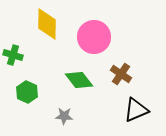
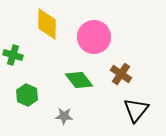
green hexagon: moved 3 px down
black triangle: rotated 28 degrees counterclockwise
